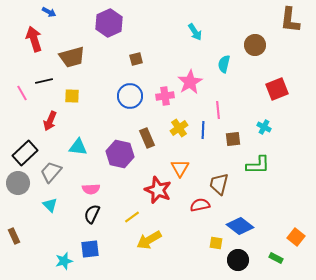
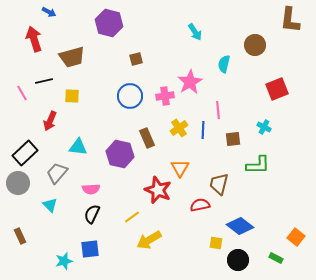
purple hexagon at (109, 23): rotated 20 degrees counterclockwise
gray trapezoid at (51, 172): moved 6 px right, 1 px down
brown rectangle at (14, 236): moved 6 px right
